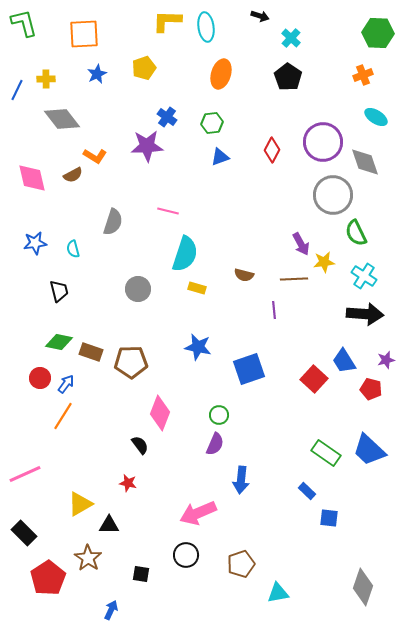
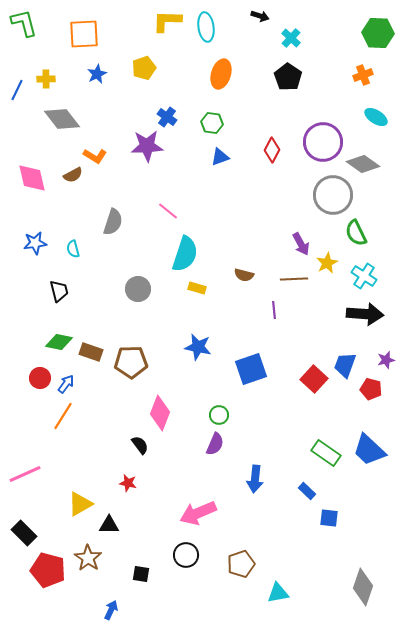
green hexagon at (212, 123): rotated 15 degrees clockwise
gray diamond at (365, 162): moved 2 px left, 2 px down; rotated 36 degrees counterclockwise
pink line at (168, 211): rotated 25 degrees clockwise
yellow star at (324, 262): moved 3 px right, 1 px down; rotated 20 degrees counterclockwise
blue trapezoid at (344, 361): moved 1 px right, 4 px down; rotated 52 degrees clockwise
blue square at (249, 369): moved 2 px right
blue arrow at (241, 480): moved 14 px right, 1 px up
red pentagon at (48, 578): moved 8 px up; rotated 24 degrees counterclockwise
